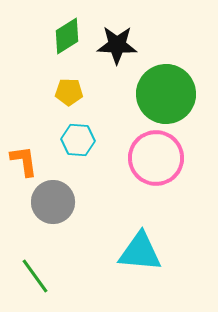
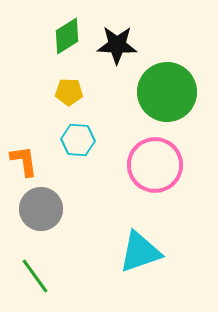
green circle: moved 1 px right, 2 px up
pink circle: moved 1 px left, 7 px down
gray circle: moved 12 px left, 7 px down
cyan triangle: rotated 24 degrees counterclockwise
